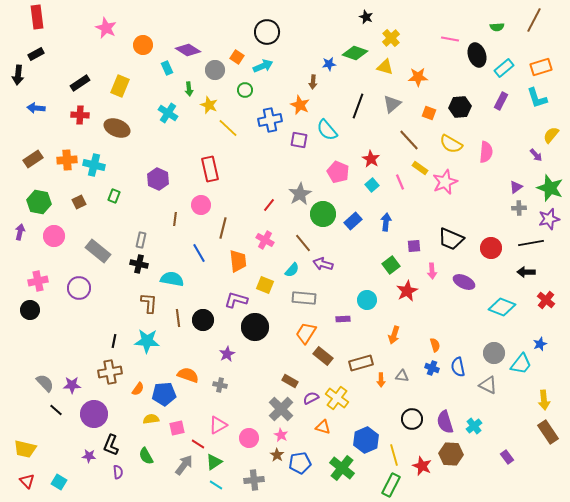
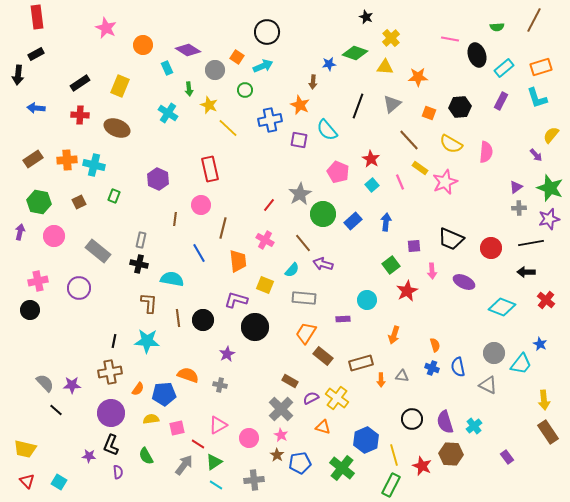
yellow triangle at (385, 67): rotated 12 degrees counterclockwise
blue star at (540, 344): rotated 24 degrees counterclockwise
purple circle at (94, 414): moved 17 px right, 1 px up
